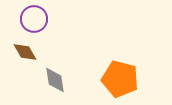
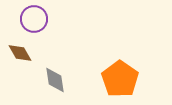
brown diamond: moved 5 px left, 1 px down
orange pentagon: rotated 21 degrees clockwise
